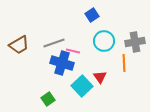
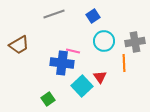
blue square: moved 1 px right, 1 px down
gray line: moved 29 px up
blue cross: rotated 10 degrees counterclockwise
